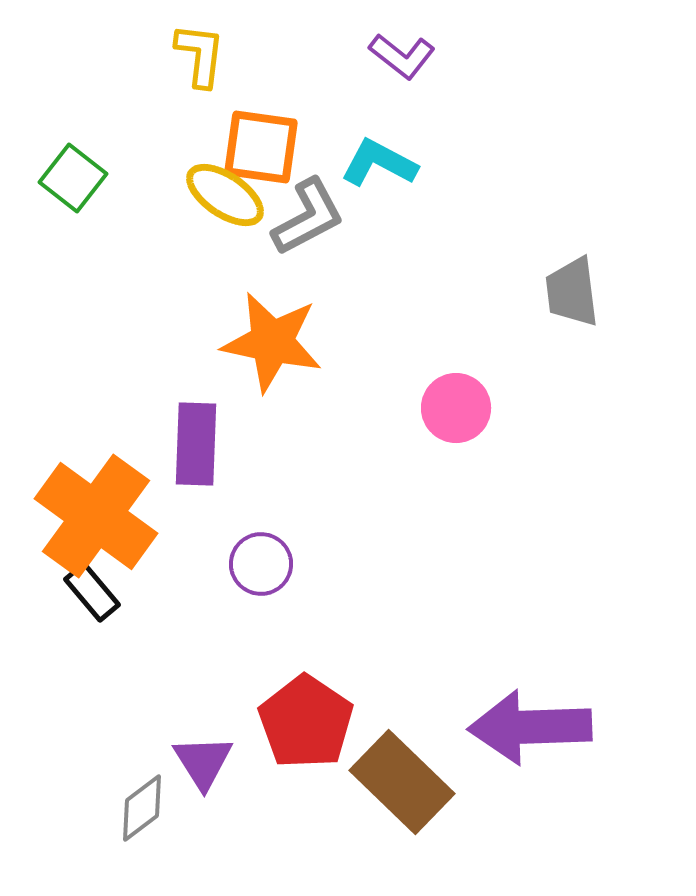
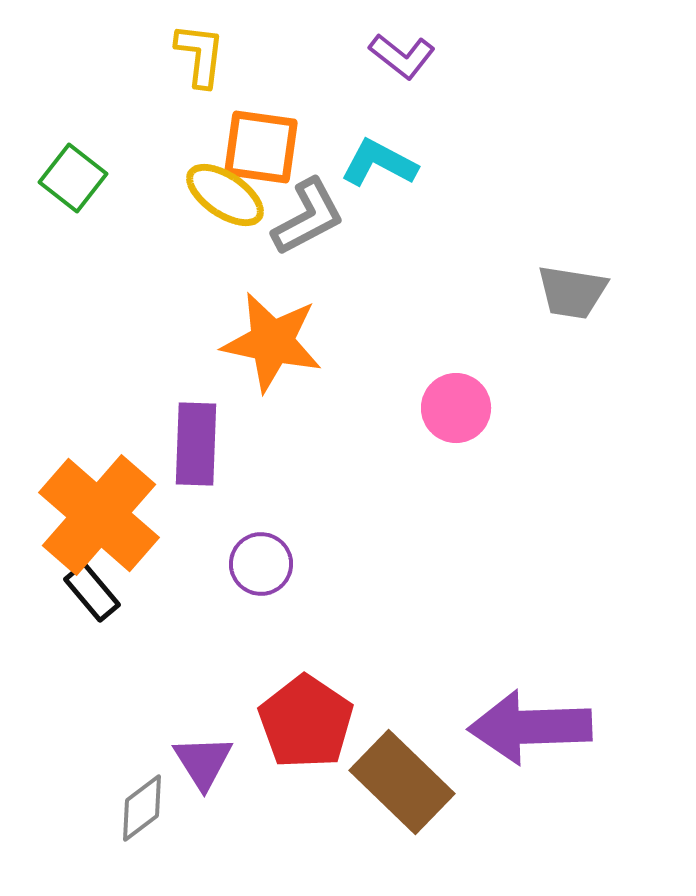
gray trapezoid: rotated 74 degrees counterclockwise
orange cross: moved 3 px right, 1 px up; rotated 5 degrees clockwise
